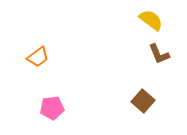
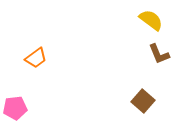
orange trapezoid: moved 2 px left, 1 px down
pink pentagon: moved 37 px left
